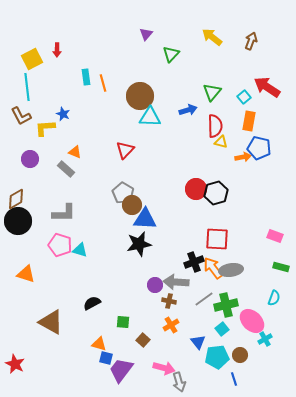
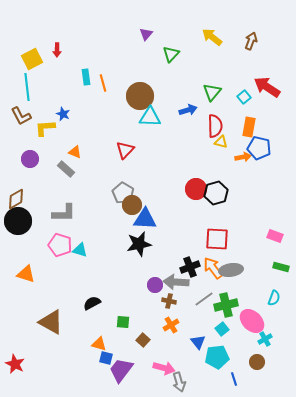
orange rectangle at (249, 121): moved 6 px down
black cross at (194, 262): moved 4 px left, 5 px down
brown circle at (240, 355): moved 17 px right, 7 px down
